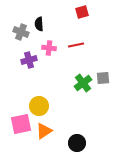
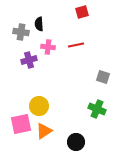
gray cross: rotated 14 degrees counterclockwise
pink cross: moved 1 px left, 1 px up
gray square: moved 1 px up; rotated 24 degrees clockwise
green cross: moved 14 px right, 26 px down; rotated 30 degrees counterclockwise
black circle: moved 1 px left, 1 px up
